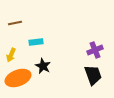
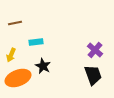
purple cross: rotated 28 degrees counterclockwise
